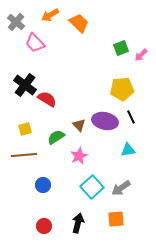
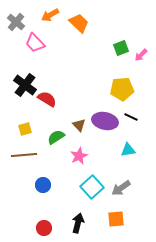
black line: rotated 40 degrees counterclockwise
red circle: moved 2 px down
